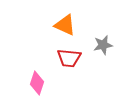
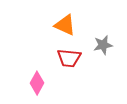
pink diamond: rotated 10 degrees clockwise
